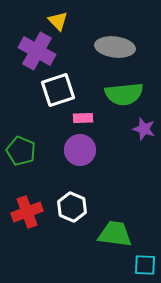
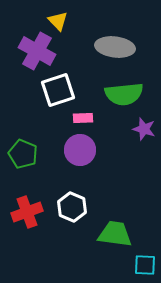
green pentagon: moved 2 px right, 3 px down
